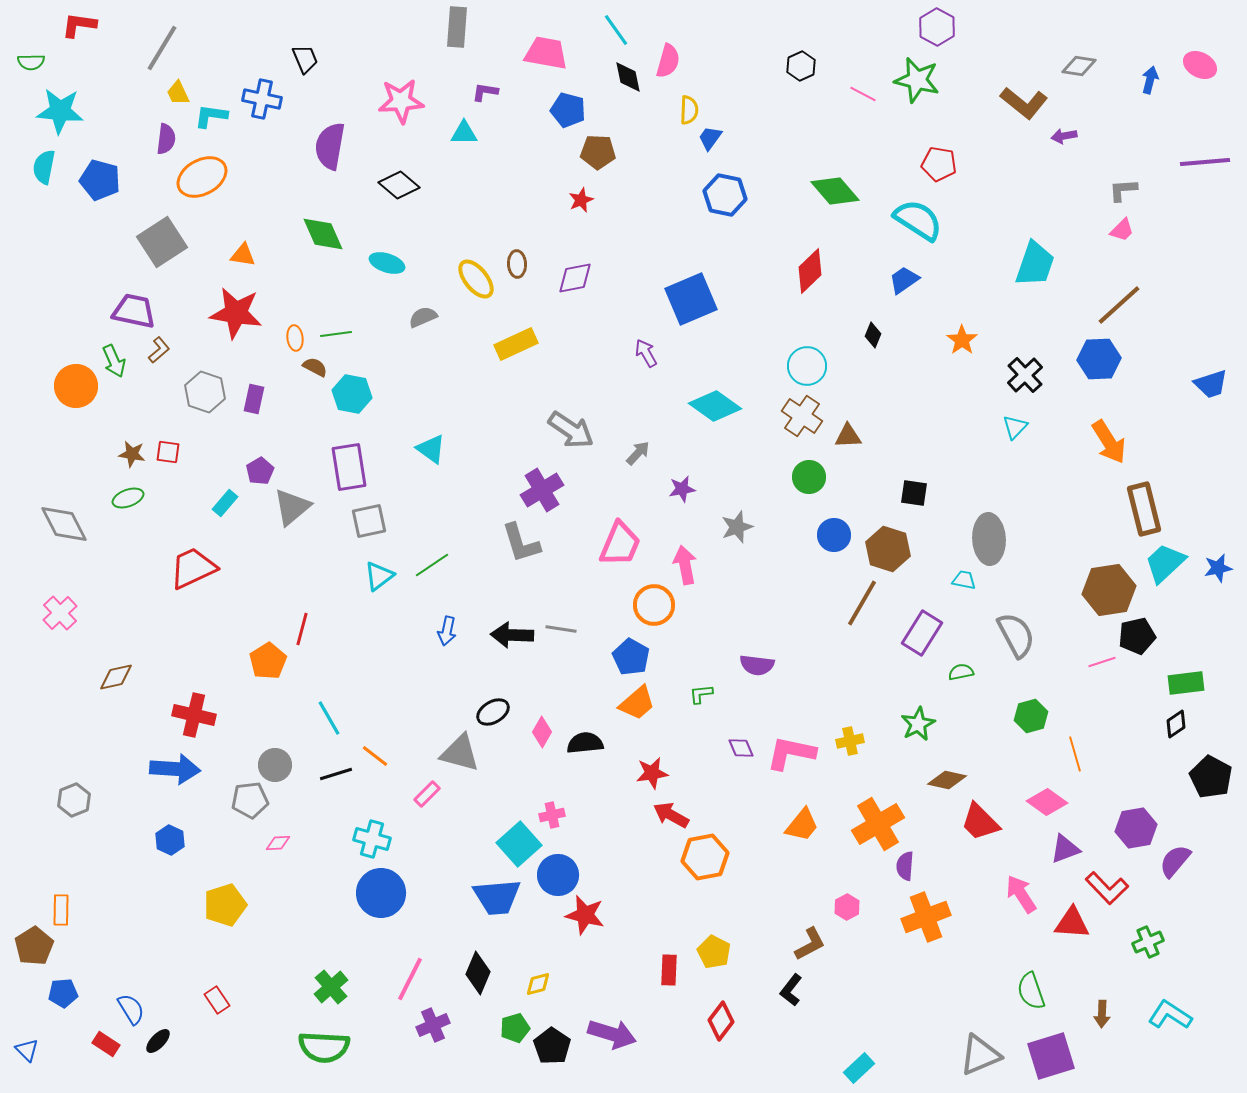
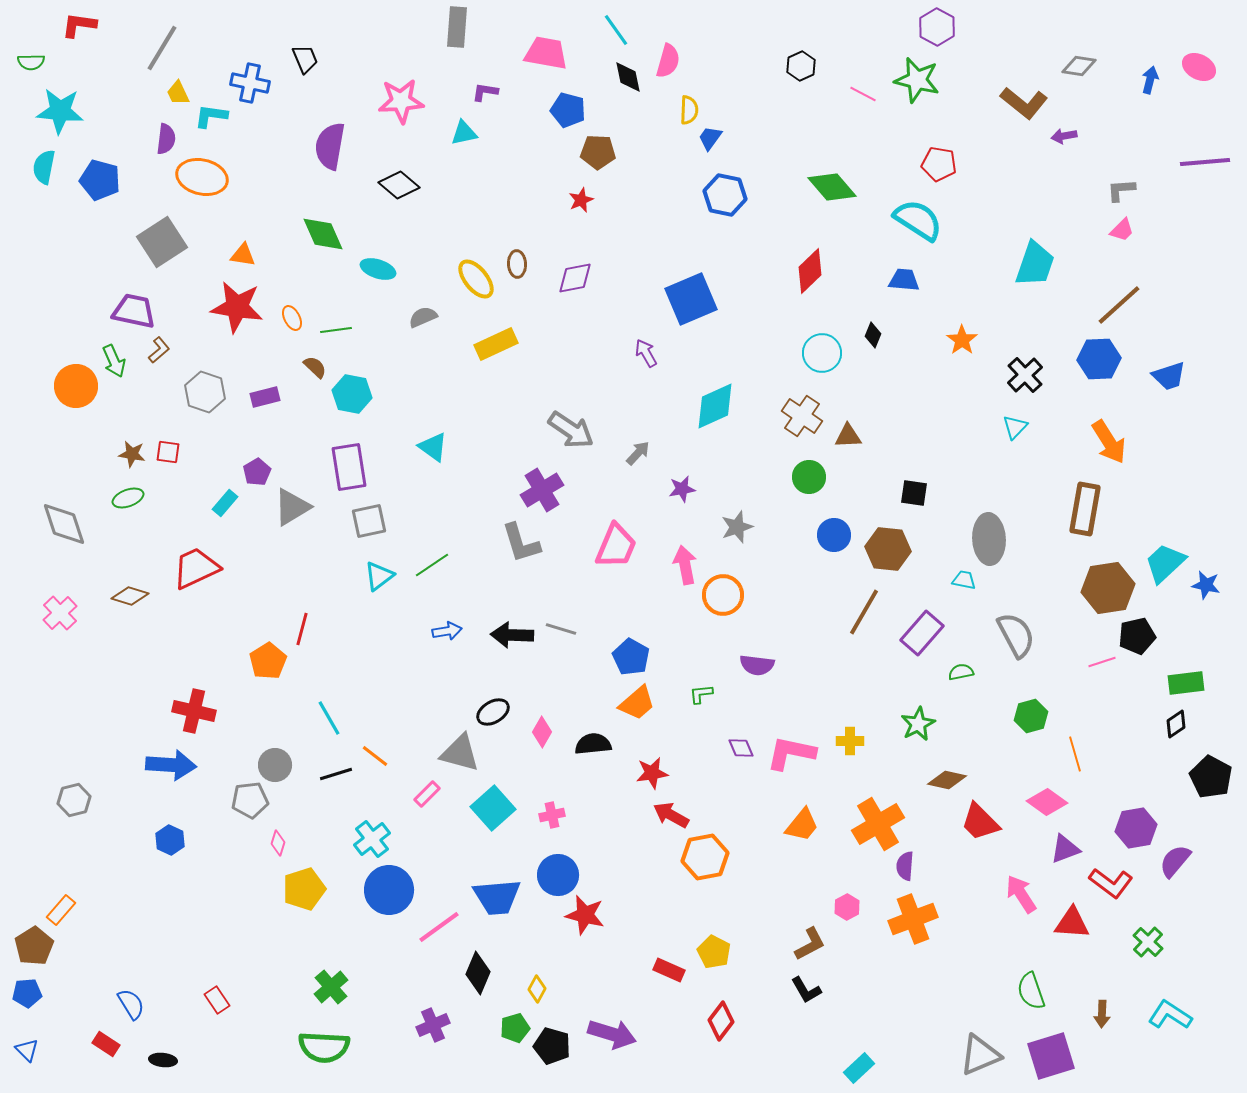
pink ellipse at (1200, 65): moved 1 px left, 2 px down
blue cross at (262, 99): moved 12 px left, 16 px up
cyan triangle at (464, 133): rotated 12 degrees counterclockwise
orange ellipse at (202, 177): rotated 42 degrees clockwise
gray L-shape at (1123, 190): moved 2 px left
green diamond at (835, 191): moved 3 px left, 4 px up
cyan ellipse at (387, 263): moved 9 px left, 6 px down
blue trapezoid at (904, 280): rotated 40 degrees clockwise
red star at (236, 313): moved 1 px right, 6 px up
green line at (336, 334): moved 4 px up
orange ellipse at (295, 338): moved 3 px left, 20 px up; rotated 20 degrees counterclockwise
yellow rectangle at (516, 344): moved 20 px left
cyan circle at (807, 366): moved 15 px right, 13 px up
brown semicircle at (315, 367): rotated 15 degrees clockwise
blue trapezoid at (1211, 384): moved 42 px left, 8 px up
purple rectangle at (254, 399): moved 11 px right, 2 px up; rotated 64 degrees clockwise
cyan diamond at (715, 406): rotated 60 degrees counterclockwise
cyan triangle at (431, 449): moved 2 px right, 2 px up
purple pentagon at (260, 471): moved 3 px left, 1 px down
gray triangle at (292, 507): rotated 9 degrees clockwise
brown rectangle at (1144, 509): moved 59 px left; rotated 24 degrees clockwise
gray diamond at (64, 524): rotated 9 degrees clockwise
pink trapezoid at (620, 544): moved 4 px left, 2 px down
brown hexagon at (888, 549): rotated 12 degrees counterclockwise
red trapezoid at (193, 568): moved 3 px right
blue star at (1218, 568): moved 12 px left, 17 px down; rotated 24 degrees clockwise
brown hexagon at (1109, 590): moved 1 px left, 2 px up
brown line at (862, 603): moved 2 px right, 9 px down
orange circle at (654, 605): moved 69 px right, 10 px up
gray line at (561, 629): rotated 8 degrees clockwise
blue arrow at (447, 631): rotated 112 degrees counterclockwise
purple rectangle at (922, 633): rotated 9 degrees clockwise
brown diamond at (116, 677): moved 14 px right, 81 px up; rotated 30 degrees clockwise
red cross at (194, 715): moved 4 px up
yellow cross at (850, 741): rotated 12 degrees clockwise
black semicircle at (585, 743): moved 8 px right, 1 px down
blue arrow at (175, 769): moved 4 px left, 4 px up
gray hexagon at (74, 800): rotated 8 degrees clockwise
cyan cross at (372, 839): rotated 36 degrees clockwise
pink diamond at (278, 843): rotated 70 degrees counterclockwise
cyan square at (519, 844): moved 26 px left, 36 px up
red L-shape at (1107, 888): moved 4 px right, 5 px up; rotated 9 degrees counterclockwise
blue circle at (381, 893): moved 8 px right, 3 px up
yellow pentagon at (225, 905): moved 79 px right, 16 px up
orange rectangle at (61, 910): rotated 40 degrees clockwise
orange cross at (926, 917): moved 13 px left, 2 px down
green cross at (1148, 942): rotated 24 degrees counterclockwise
red rectangle at (669, 970): rotated 68 degrees counterclockwise
pink line at (410, 979): moved 29 px right, 52 px up; rotated 27 degrees clockwise
yellow diamond at (538, 984): moved 1 px left, 5 px down; rotated 48 degrees counterclockwise
black L-shape at (791, 990): moved 15 px right; rotated 68 degrees counterclockwise
blue pentagon at (63, 993): moved 36 px left
blue semicircle at (131, 1009): moved 5 px up
black ellipse at (158, 1041): moved 5 px right, 19 px down; rotated 52 degrees clockwise
black pentagon at (552, 1046): rotated 18 degrees counterclockwise
